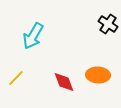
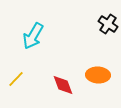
yellow line: moved 1 px down
red diamond: moved 1 px left, 3 px down
